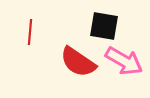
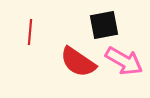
black square: moved 1 px up; rotated 20 degrees counterclockwise
